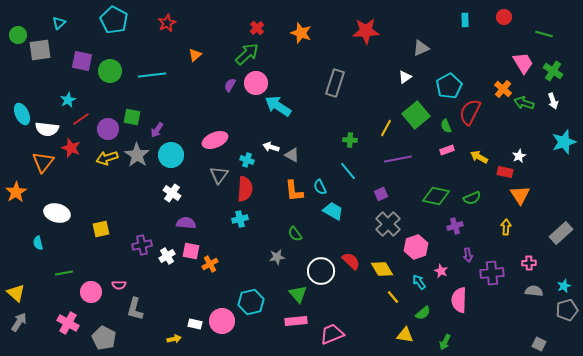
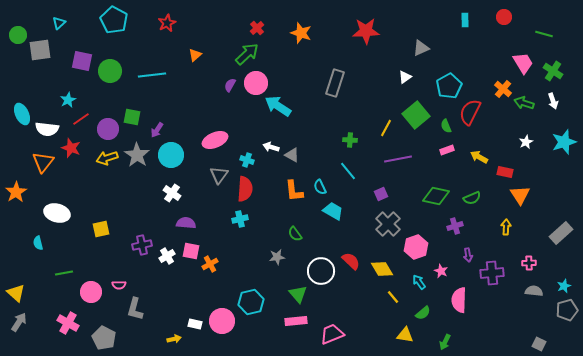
white star at (519, 156): moved 7 px right, 14 px up
